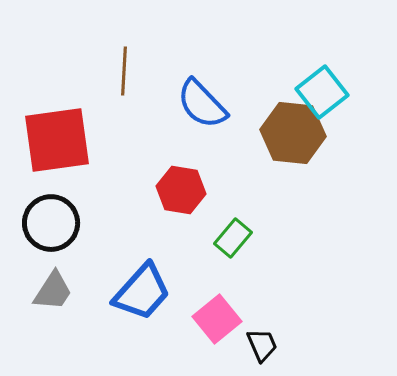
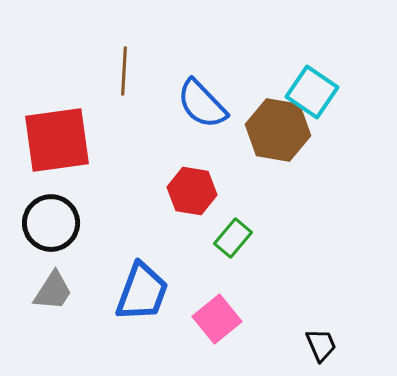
cyan square: moved 10 px left; rotated 18 degrees counterclockwise
brown hexagon: moved 15 px left, 3 px up; rotated 4 degrees clockwise
red hexagon: moved 11 px right, 1 px down
blue trapezoid: rotated 22 degrees counterclockwise
black trapezoid: moved 59 px right
